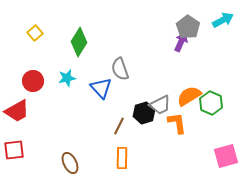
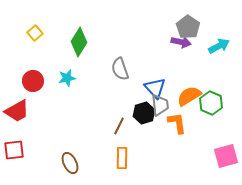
cyan arrow: moved 4 px left, 26 px down
purple arrow: rotated 78 degrees clockwise
blue triangle: moved 54 px right
gray trapezoid: rotated 70 degrees counterclockwise
